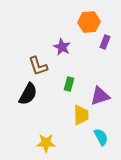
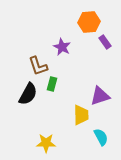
purple rectangle: rotated 56 degrees counterclockwise
green rectangle: moved 17 px left
